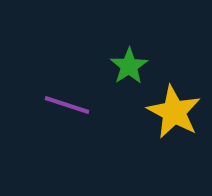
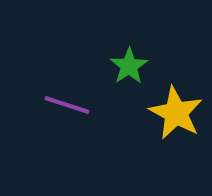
yellow star: moved 2 px right, 1 px down
